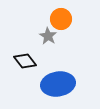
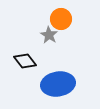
gray star: moved 1 px right, 1 px up
